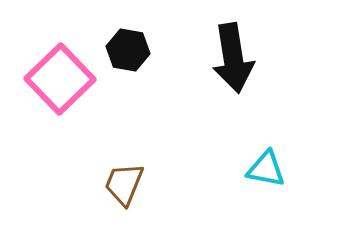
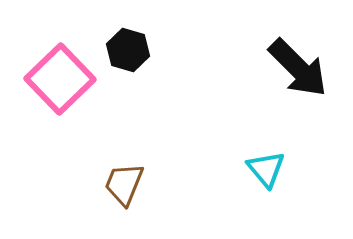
black hexagon: rotated 6 degrees clockwise
black arrow: moved 65 px right, 10 px down; rotated 36 degrees counterclockwise
cyan triangle: rotated 39 degrees clockwise
